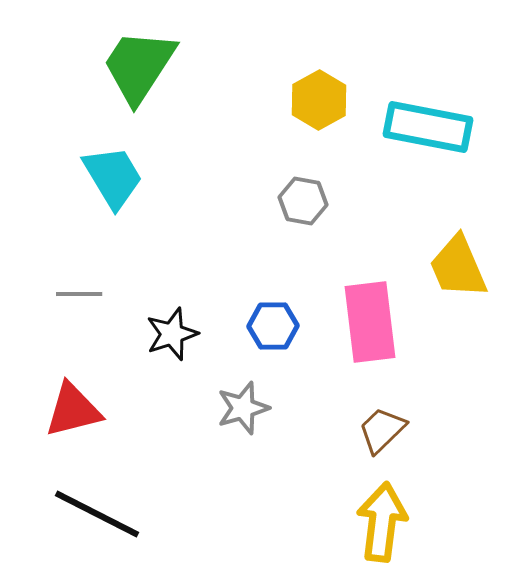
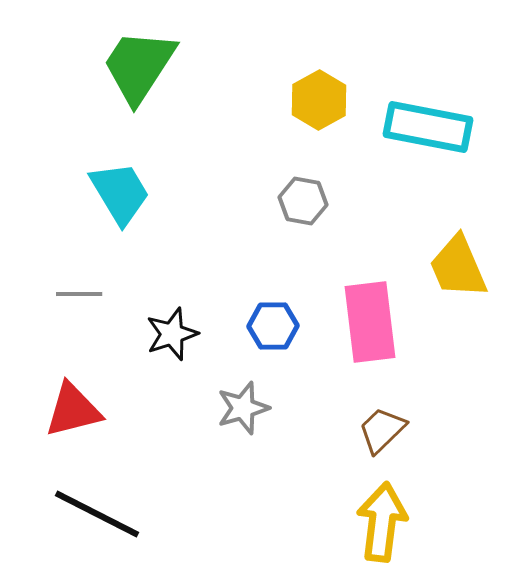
cyan trapezoid: moved 7 px right, 16 px down
